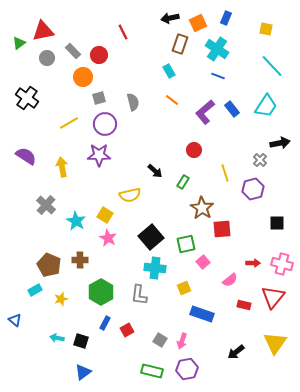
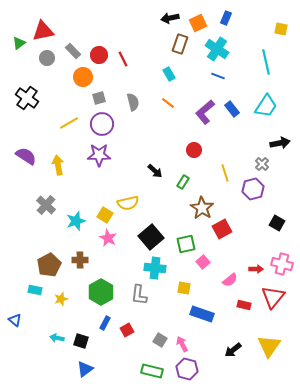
yellow square at (266, 29): moved 15 px right
red line at (123, 32): moved 27 px down
cyan line at (272, 66): moved 6 px left, 4 px up; rotated 30 degrees clockwise
cyan rectangle at (169, 71): moved 3 px down
orange line at (172, 100): moved 4 px left, 3 px down
purple circle at (105, 124): moved 3 px left
gray cross at (260, 160): moved 2 px right, 4 px down
yellow arrow at (62, 167): moved 4 px left, 2 px up
yellow semicircle at (130, 195): moved 2 px left, 8 px down
cyan star at (76, 221): rotated 24 degrees clockwise
black square at (277, 223): rotated 28 degrees clockwise
red square at (222, 229): rotated 24 degrees counterclockwise
red arrow at (253, 263): moved 3 px right, 6 px down
brown pentagon at (49, 265): rotated 20 degrees clockwise
yellow square at (184, 288): rotated 32 degrees clockwise
cyan rectangle at (35, 290): rotated 40 degrees clockwise
pink arrow at (182, 341): moved 3 px down; rotated 133 degrees clockwise
yellow triangle at (275, 343): moved 6 px left, 3 px down
black arrow at (236, 352): moved 3 px left, 2 px up
purple hexagon at (187, 369): rotated 25 degrees clockwise
blue triangle at (83, 372): moved 2 px right, 3 px up
